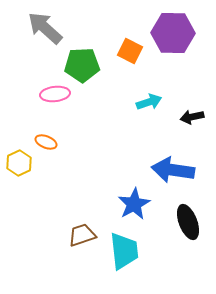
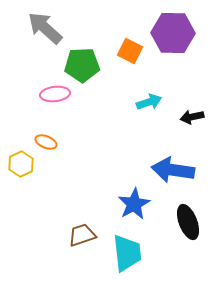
yellow hexagon: moved 2 px right, 1 px down
cyan trapezoid: moved 3 px right, 2 px down
